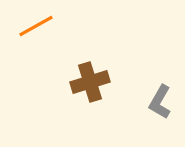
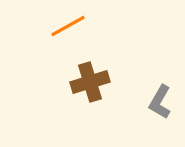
orange line: moved 32 px right
